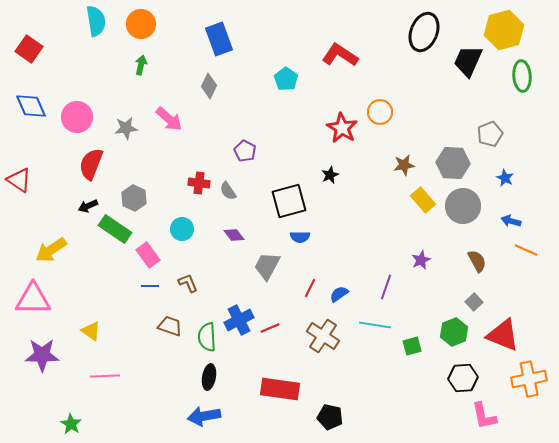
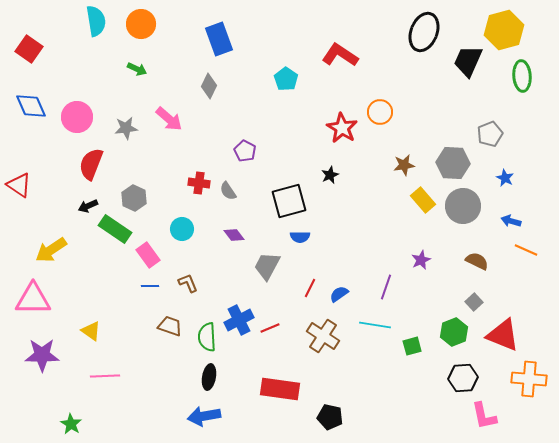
green arrow at (141, 65): moved 4 px left, 4 px down; rotated 102 degrees clockwise
red triangle at (19, 180): moved 5 px down
brown semicircle at (477, 261): rotated 35 degrees counterclockwise
orange cross at (529, 379): rotated 16 degrees clockwise
